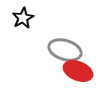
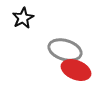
red ellipse: moved 2 px left, 1 px up
